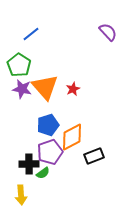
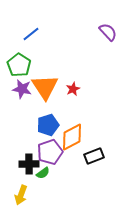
orange triangle: rotated 8 degrees clockwise
yellow arrow: rotated 24 degrees clockwise
